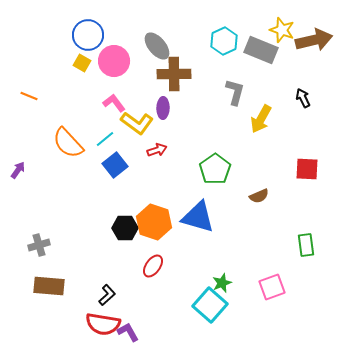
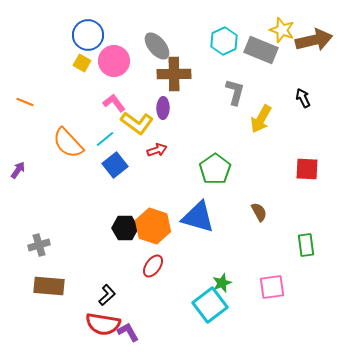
orange line: moved 4 px left, 6 px down
brown semicircle: moved 16 px down; rotated 96 degrees counterclockwise
orange hexagon: moved 1 px left, 4 px down
pink square: rotated 12 degrees clockwise
cyan square: rotated 12 degrees clockwise
